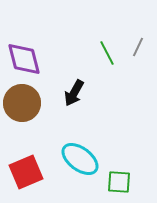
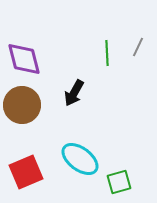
green line: rotated 25 degrees clockwise
brown circle: moved 2 px down
green square: rotated 20 degrees counterclockwise
